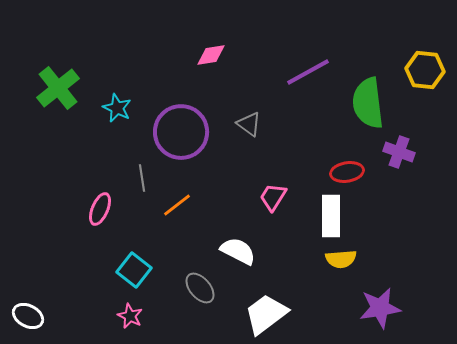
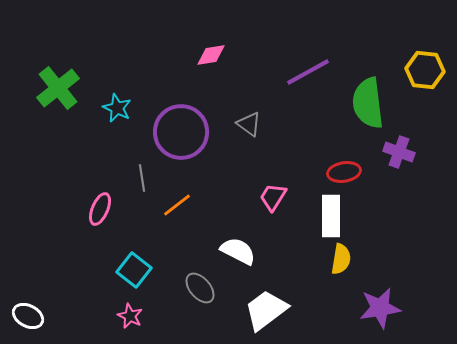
red ellipse: moved 3 px left
yellow semicircle: rotated 76 degrees counterclockwise
white trapezoid: moved 4 px up
